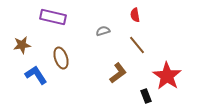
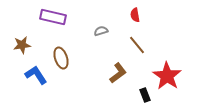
gray semicircle: moved 2 px left
black rectangle: moved 1 px left, 1 px up
